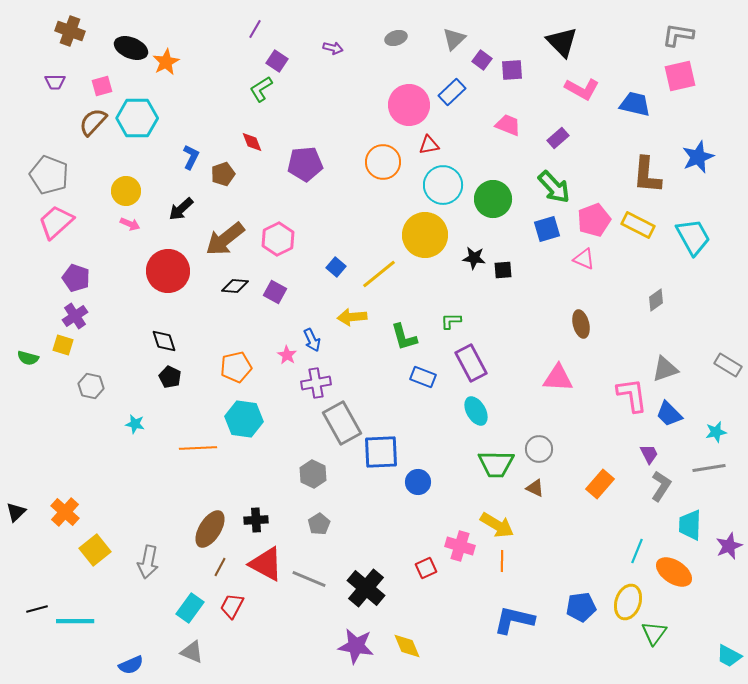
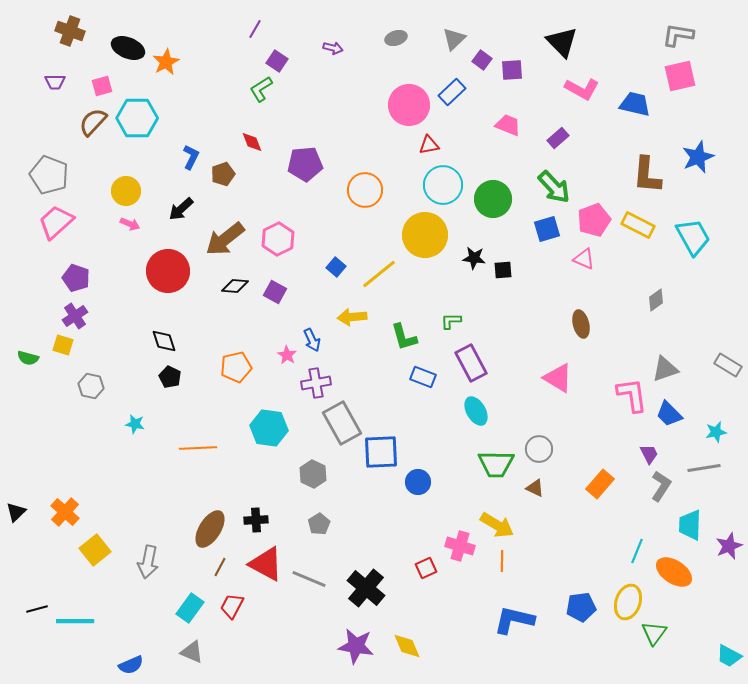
black ellipse at (131, 48): moved 3 px left
orange circle at (383, 162): moved 18 px left, 28 px down
pink triangle at (558, 378): rotated 28 degrees clockwise
cyan hexagon at (244, 419): moved 25 px right, 9 px down
gray line at (709, 468): moved 5 px left
